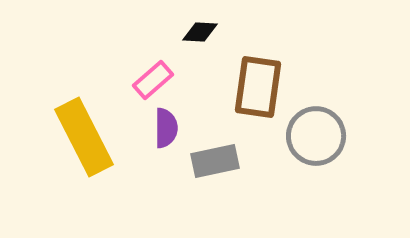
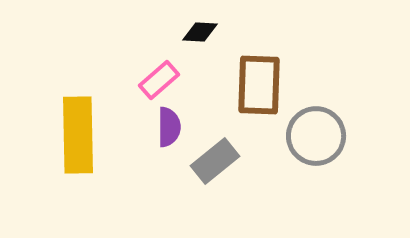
pink rectangle: moved 6 px right
brown rectangle: moved 1 px right, 2 px up; rotated 6 degrees counterclockwise
purple semicircle: moved 3 px right, 1 px up
yellow rectangle: moved 6 px left, 2 px up; rotated 26 degrees clockwise
gray rectangle: rotated 27 degrees counterclockwise
